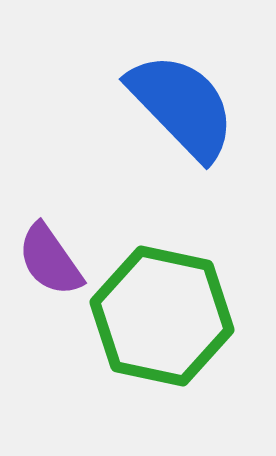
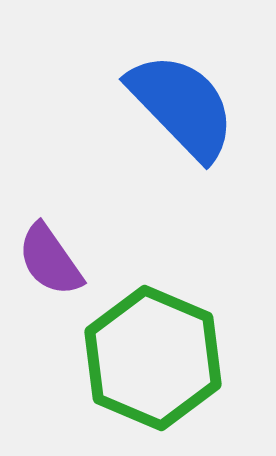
green hexagon: moved 9 px left, 42 px down; rotated 11 degrees clockwise
